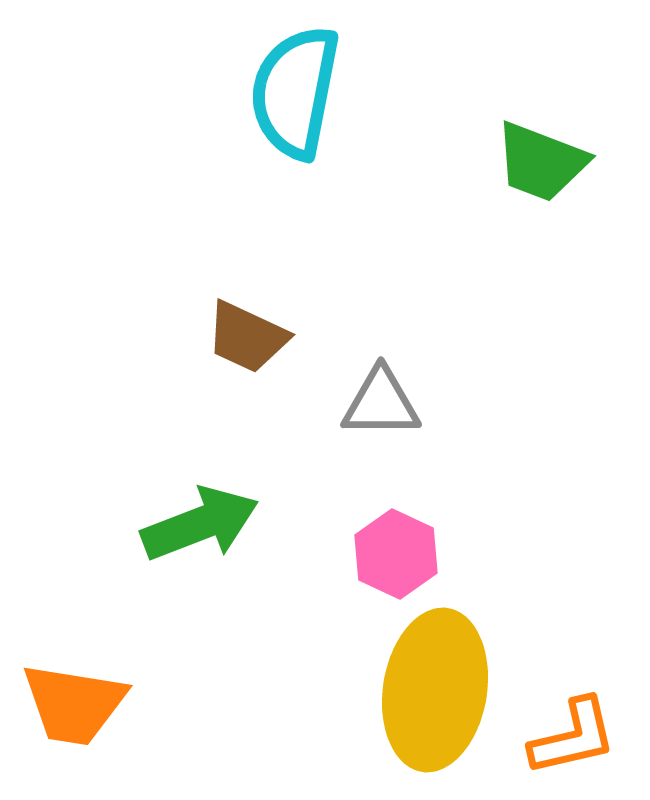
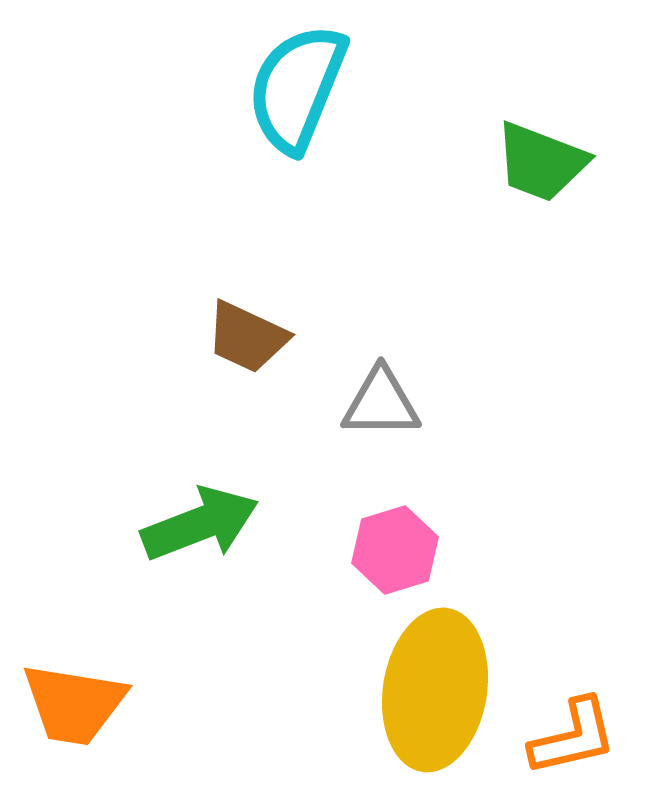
cyan semicircle: moved 2 px right, 4 px up; rotated 11 degrees clockwise
pink hexagon: moved 1 px left, 4 px up; rotated 18 degrees clockwise
